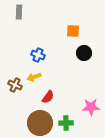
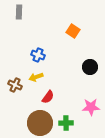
orange square: rotated 32 degrees clockwise
black circle: moved 6 px right, 14 px down
yellow arrow: moved 2 px right
